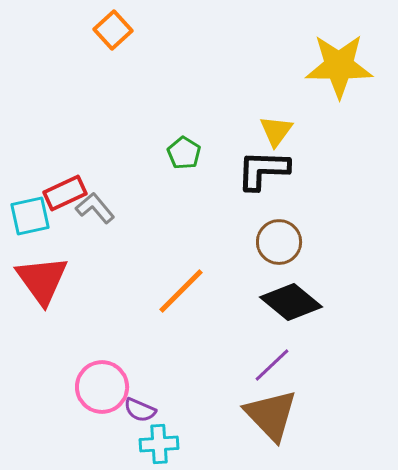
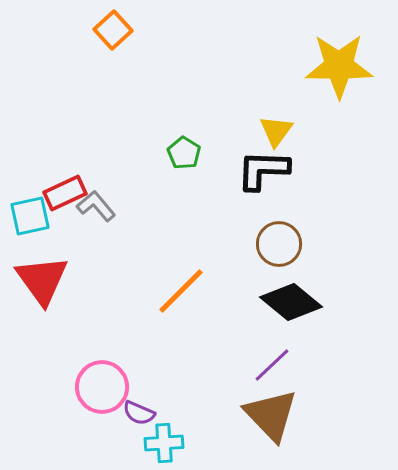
gray L-shape: moved 1 px right, 2 px up
brown circle: moved 2 px down
purple semicircle: moved 1 px left, 3 px down
cyan cross: moved 5 px right, 1 px up
